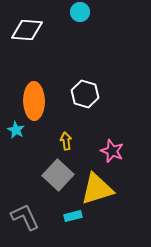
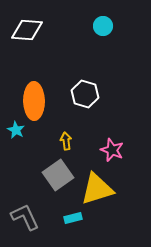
cyan circle: moved 23 px right, 14 px down
pink star: moved 1 px up
gray square: rotated 12 degrees clockwise
cyan rectangle: moved 2 px down
